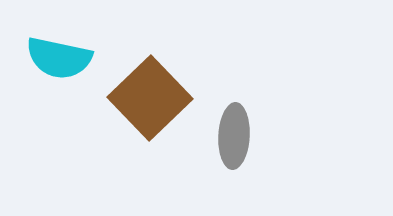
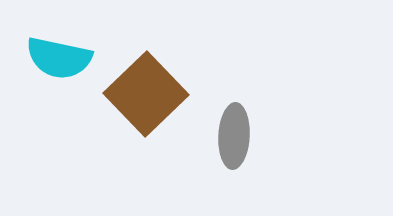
brown square: moved 4 px left, 4 px up
